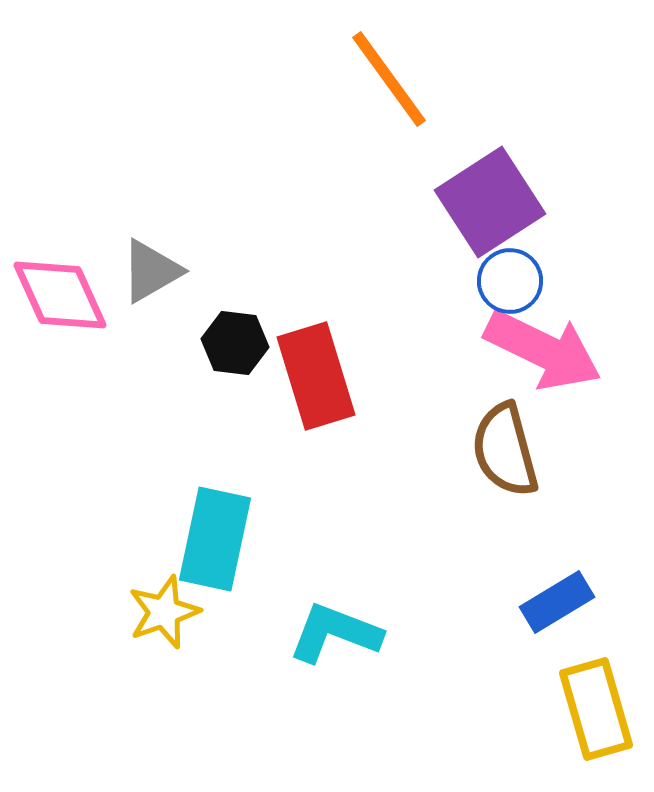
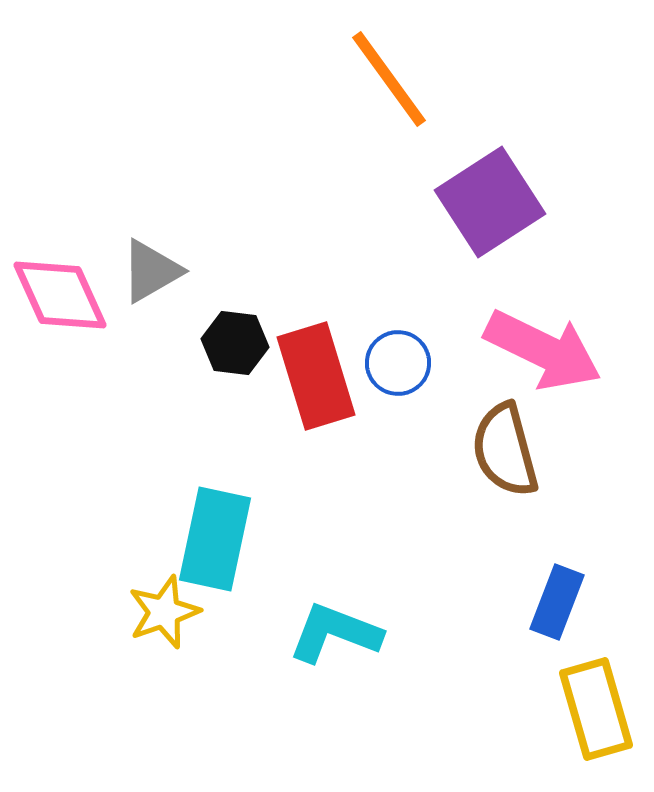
blue circle: moved 112 px left, 82 px down
blue rectangle: rotated 38 degrees counterclockwise
